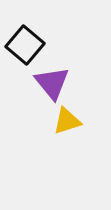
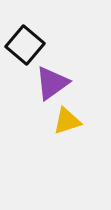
purple triangle: rotated 33 degrees clockwise
